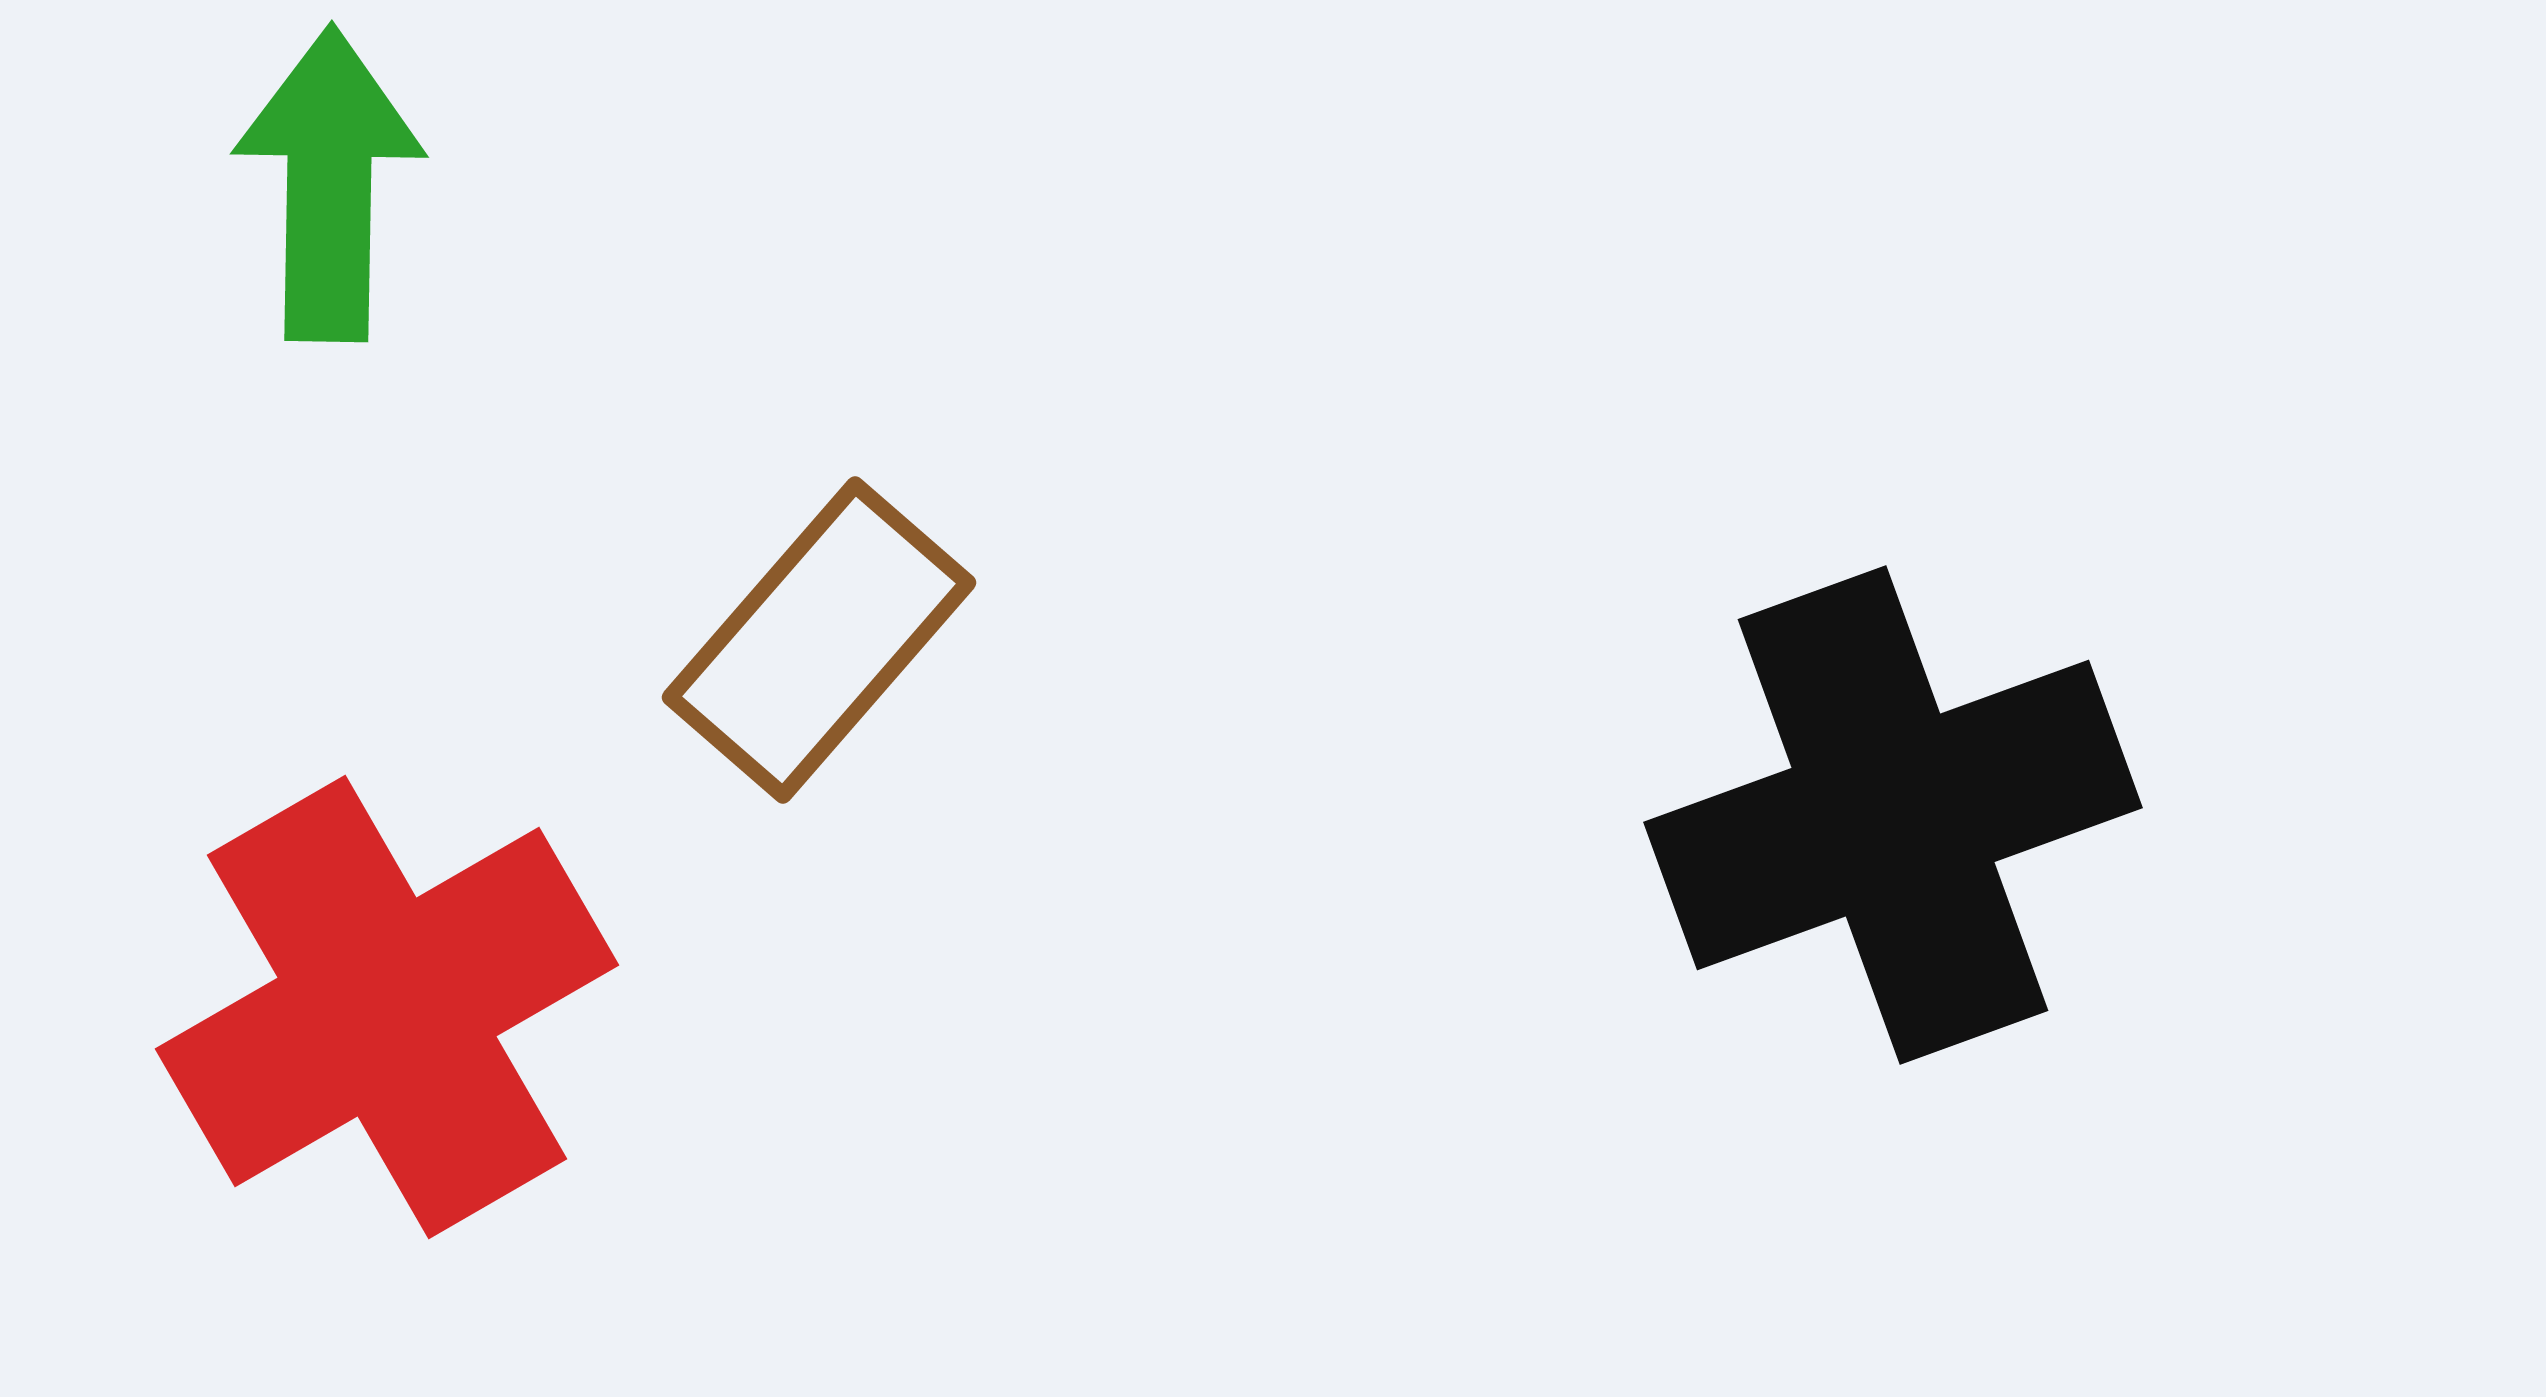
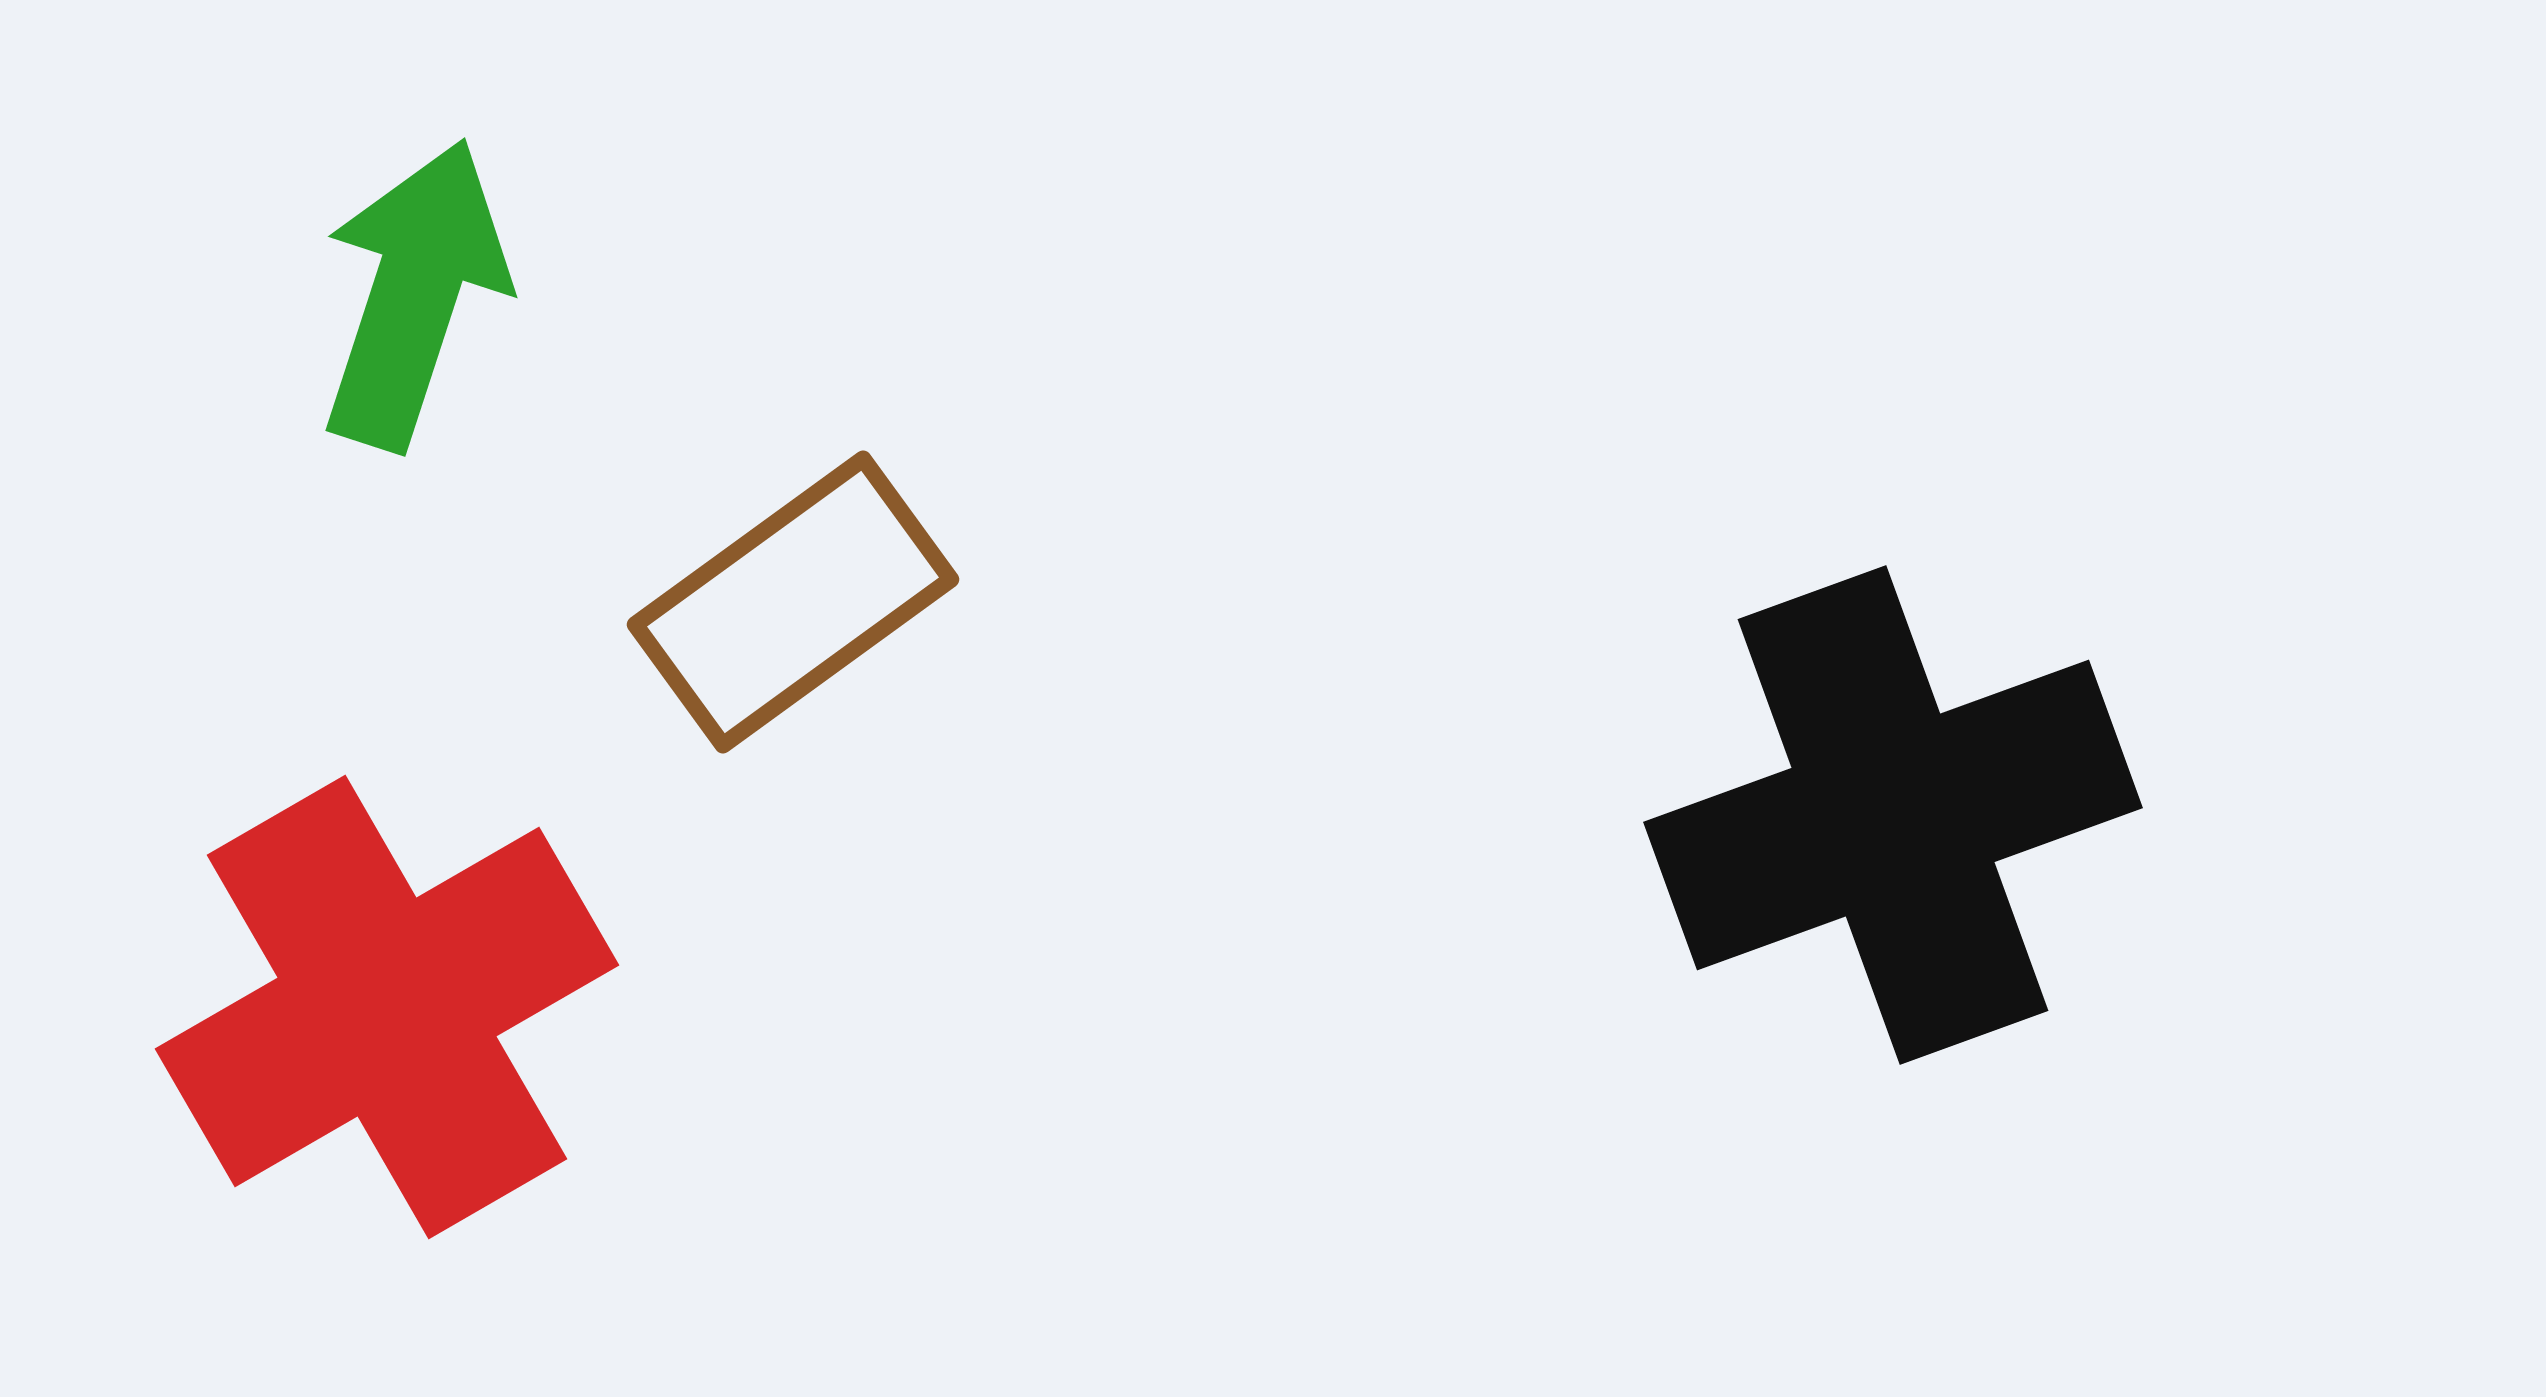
green arrow: moved 85 px right, 110 px down; rotated 17 degrees clockwise
brown rectangle: moved 26 px left, 38 px up; rotated 13 degrees clockwise
